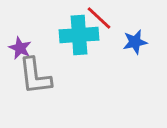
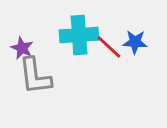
red line: moved 10 px right, 29 px down
blue star: rotated 15 degrees clockwise
purple star: moved 2 px right
